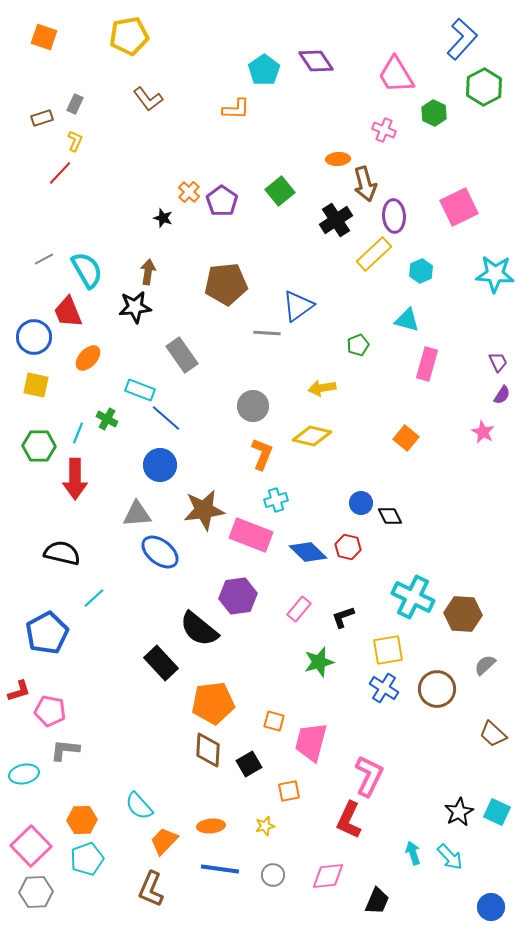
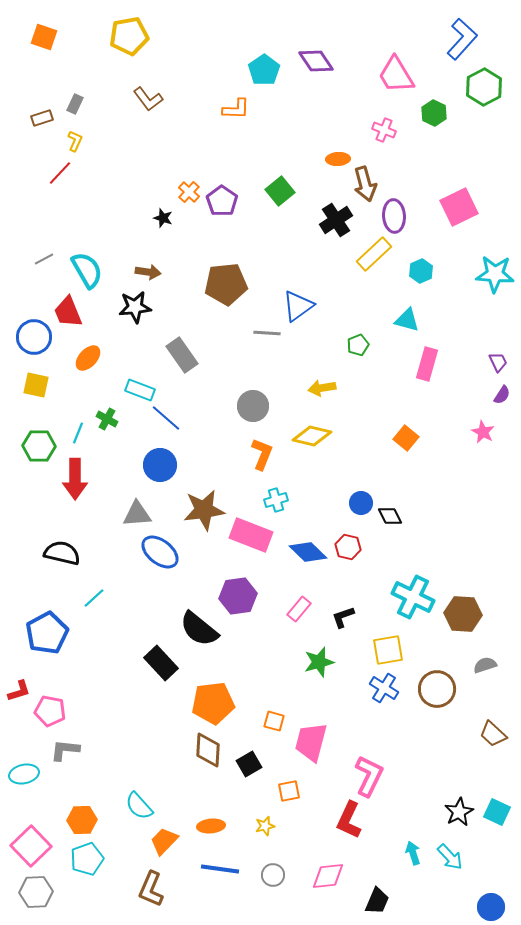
brown arrow at (148, 272): rotated 90 degrees clockwise
gray semicircle at (485, 665): rotated 25 degrees clockwise
